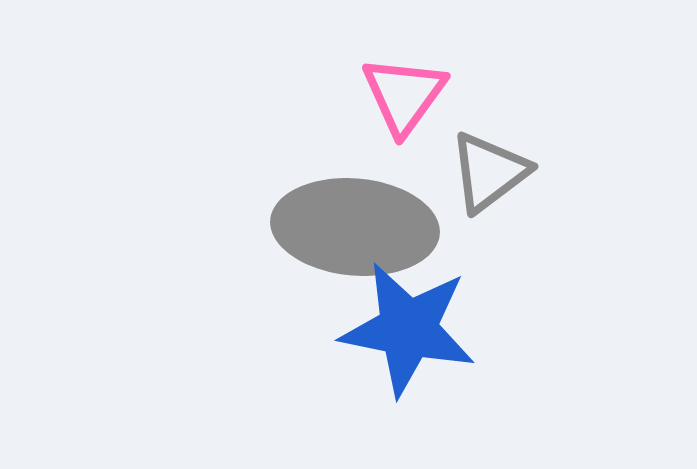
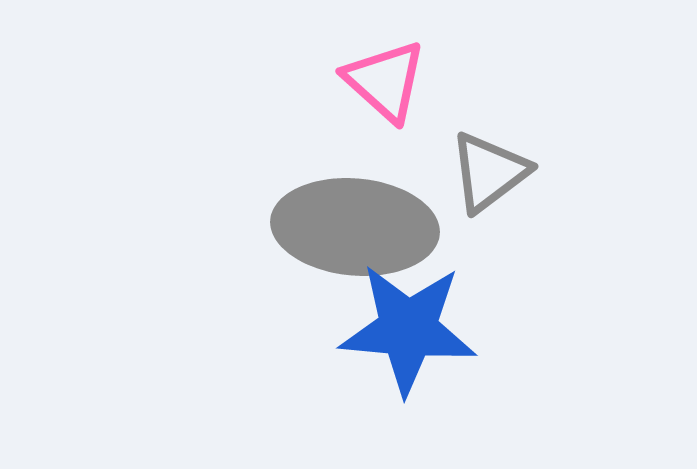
pink triangle: moved 19 px left, 14 px up; rotated 24 degrees counterclockwise
blue star: rotated 6 degrees counterclockwise
